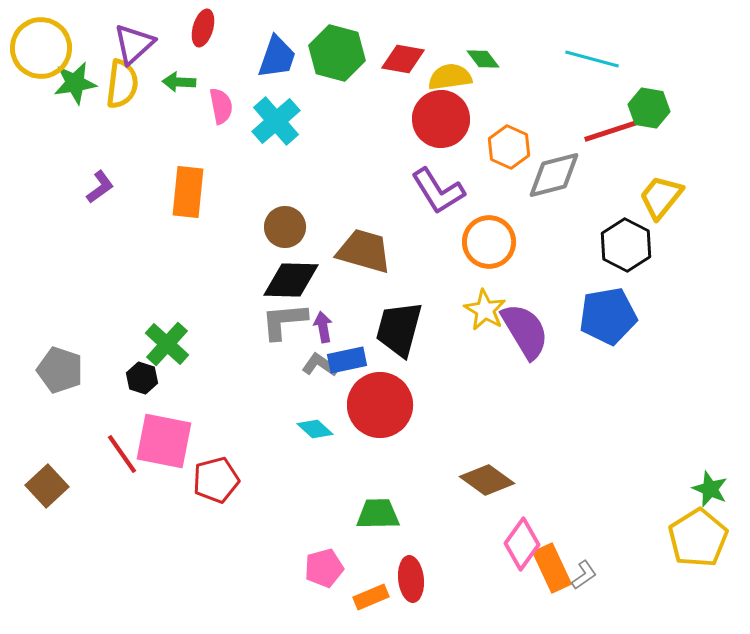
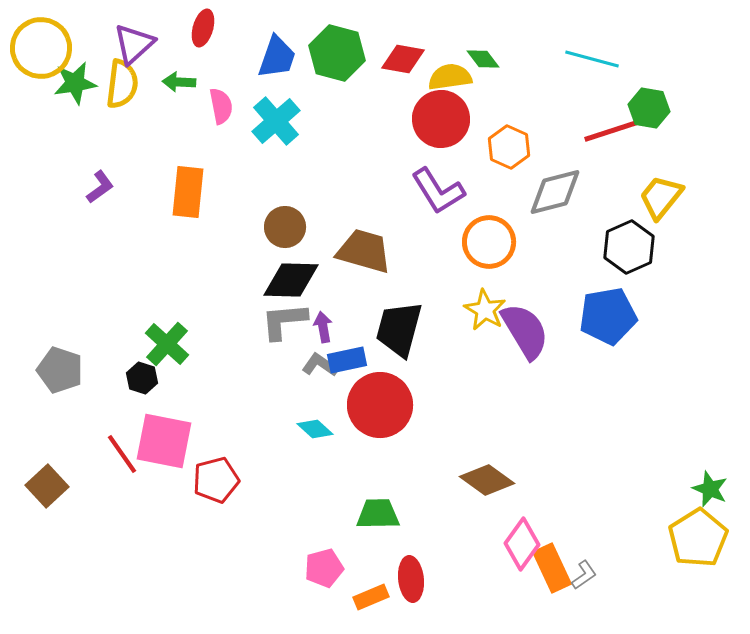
gray diamond at (554, 175): moved 1 px right, 17 px down
black hexagon at (626, 245): moved 3 px right, 2 px down; rotated 9 degrees clockwise
